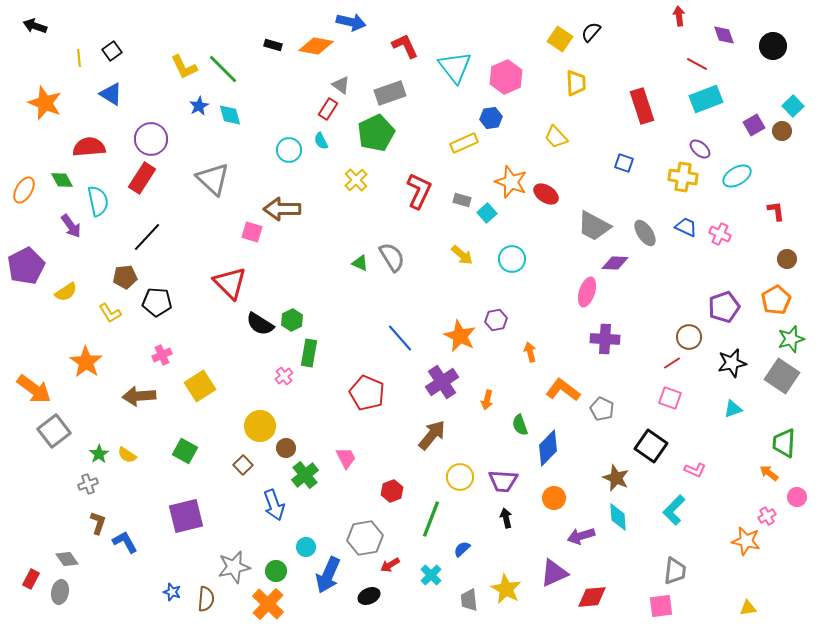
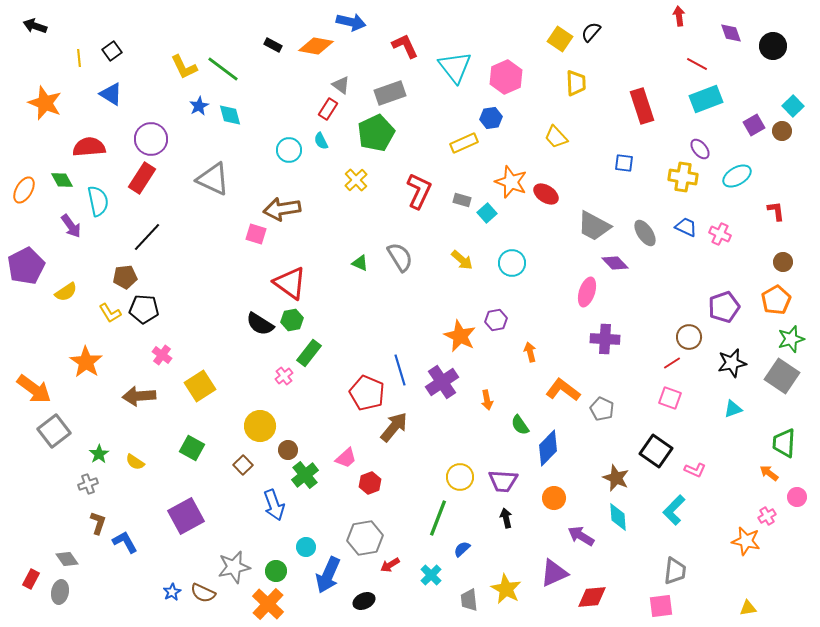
purple diamond at (724, 35): moved 7 px right, 2 px up
black rectangle at (273, 45): rotated 12 degrees clockwise
green line at (223, 69): rotated 8 degrees counterclockwise
purple ellipse at (700, 149): rotated 10 degrees clockwise
blue square at (624, 163): rotated 12 degrees counterclockwise
gray triangle at (213, 179): rotated 18 degrees counterclockwise
brown arrow at (282, 209): rotated 9 degrees counterclockwise
pink square at (252, 232): moved 4 px right, 2 px down
yellow arrow at (462, 255): moved 5 px down
gray semicircle at (392, 257): moved 8 px right
cyan circle at (512, 259): moved 4 px down
brown circle at (787, 259): moved 4 px left, 3 px down
purple diamond at (615, 263): rotated 44 degrees clockwise
red triangle at (230, 283): moved 60 px right; rotated 9 degrees counterclockwise
black pentagon at (157, 302): moved 13 px left, 7 px down
green hexagon at (292, 320): rotated 15 degrees clockwise
blue line at (400, 338): moved 32 px down; rotated 24 degrees clockwise
green rectangle at (309, 353): rotated 28 degrees clockwise
pink cross at (162, 355): rotated 30 degrees counterclockwise
orange arrow at (487, 400): rotated 24 degrees counterclockwise
green semicircle at (520, 425): rotated 15 degrees counterclockwise
brown arrow at (432, 435): moved 38 px left, 8 px up
black square at (651, 446): moved 5 px right, 5 px down
brown circle at (286, 448): moved 2 px right, 2 px down
green square at (185, 451): moved 7 px right, 3 px up
yellow semicircle at (127, 455): moved 8 px right, 7 px down
pink trapezoid at (346, 458): rotated 75 degrees clockwise
red hexagon at (392, 491): moved 22 px left, 8 px up
purple square at (186, 516): rotated 15 degrees counterclockwise
green line at (431, 519): moved 7 px right, 1 px up
purple arrow at (581, 536): rotated 48 degrees clockwise
blue star at (172, 592): rotated 24 degrees clockwise
black ellipse at (369, 596): moved 5 px left, 5 px down
brown semicircle at (206, 599): moved 3 px left, 6 px up; rotated 110 degrees clockwise
